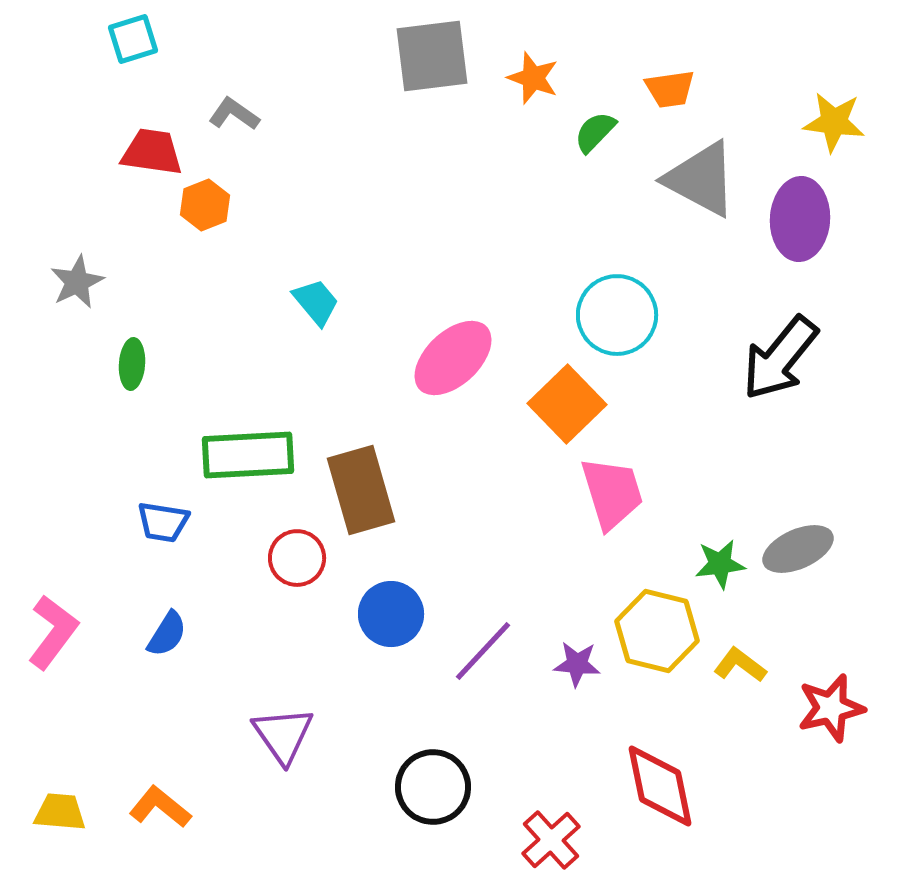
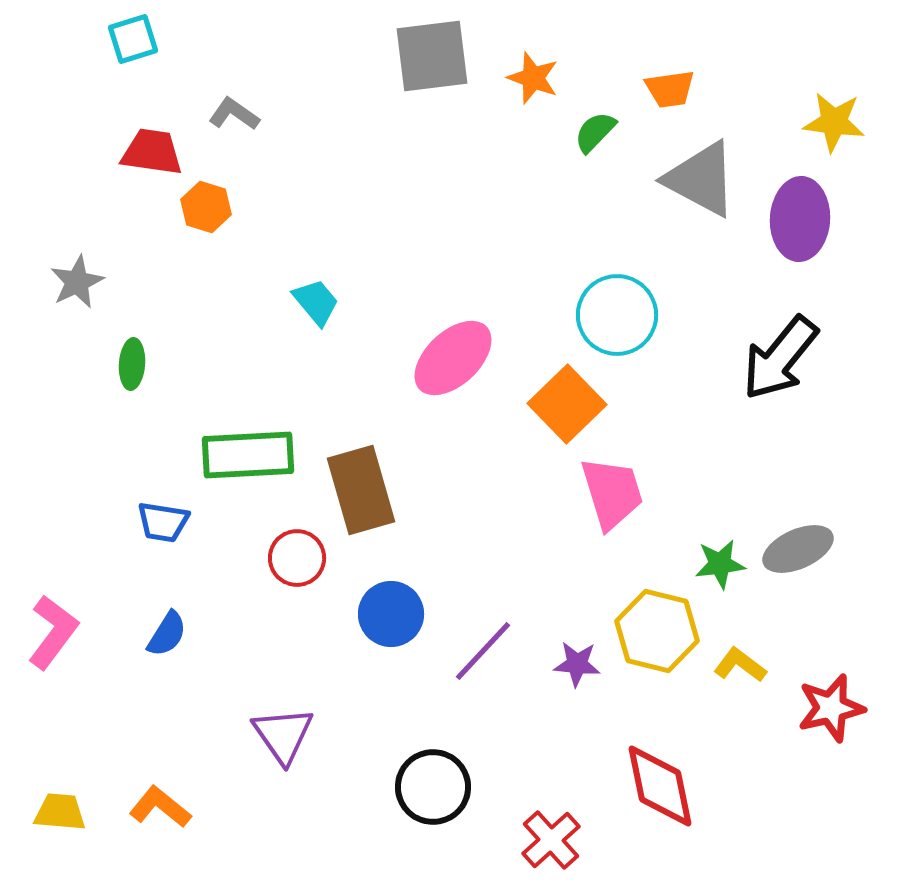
orange hexagon: moved 1 px right, 2 px down; rotated 21 degrees counterclockwise
